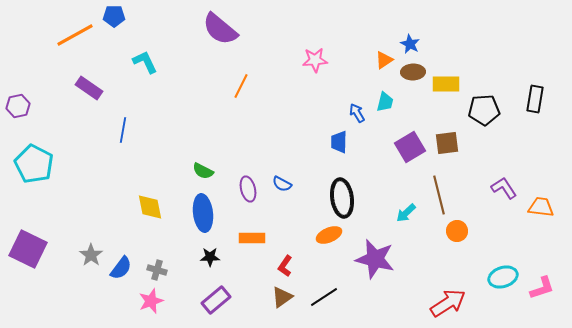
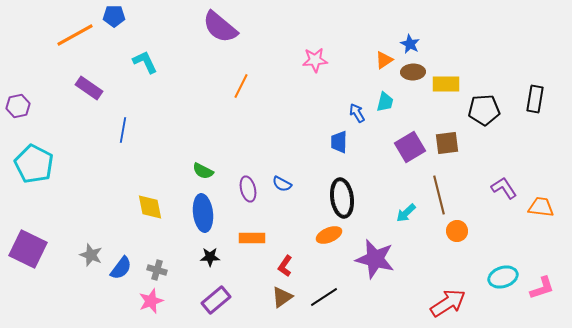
purple semicircle at (220, 29): moved 2 px up
gray star at (91, 255): rotated 15 degrees counterclockwise
